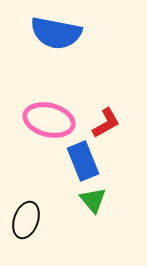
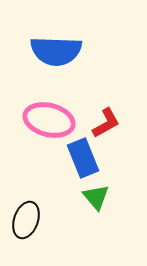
blue semicircle: moved 18 px down; rotated 9 degrees counterclockwise
blue rectangle: moved 3 px up
green triangle: moved 3 px right, 3 px up
